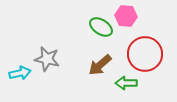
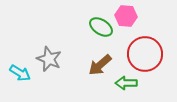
gray star: moved 2 px right; rotated 10 degrees clockwise
cyan arrow: rotated 45 degrees clockwise
